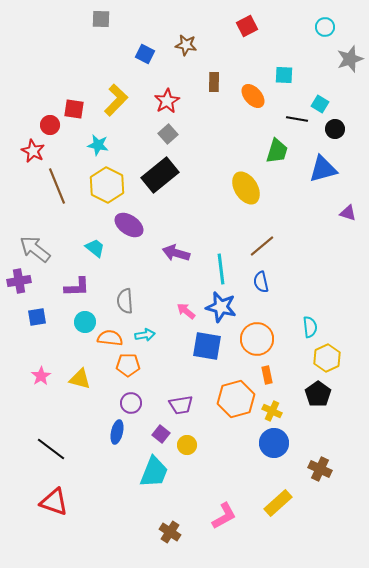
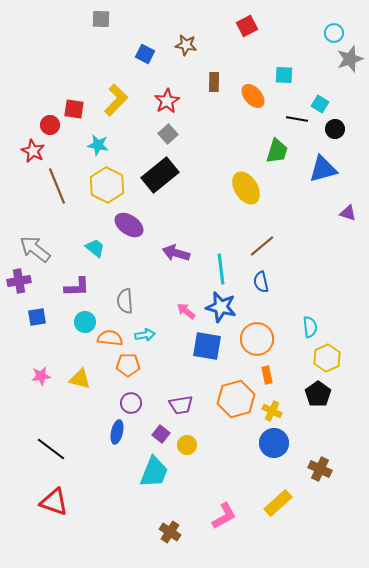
cyan circle at (325, 27): moved 9 px right, 6 px down
pink star at (41, 376): rotated 24 degrees clockwise
